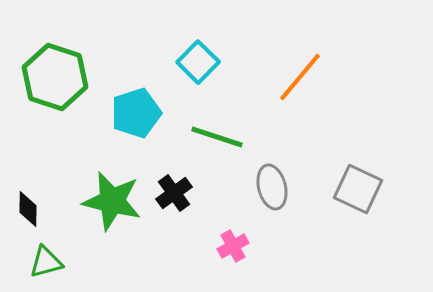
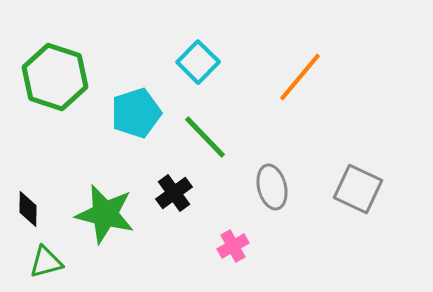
green line: moved 12 px left; rotated 28 degrees clockwise
green star: moved 7 px left, 13 px down
